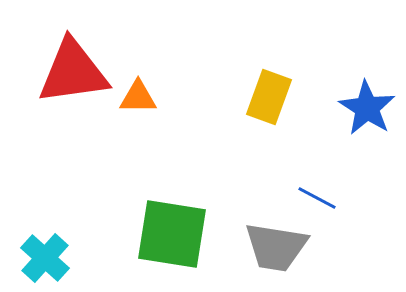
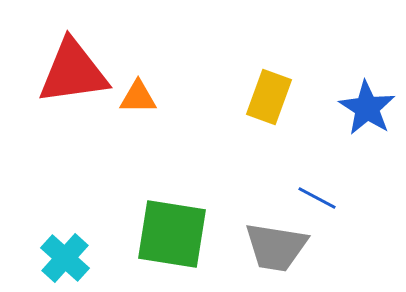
cyan cross: moved 20 px right
